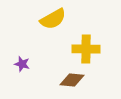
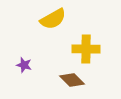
purple star: moved 2 px right, 1 px down
brown diamond: rotated 40 degrees clockwise
